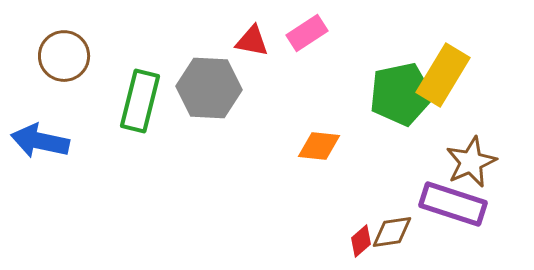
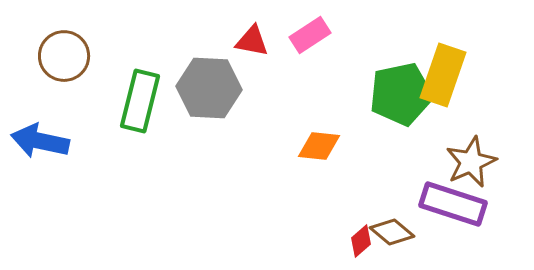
pink rectangle: moved 3 px right, 2 px down
yellow rectangle: rotated 12 degrees counterclockwise
brown diamond: rotated 48 degrees clockwise
